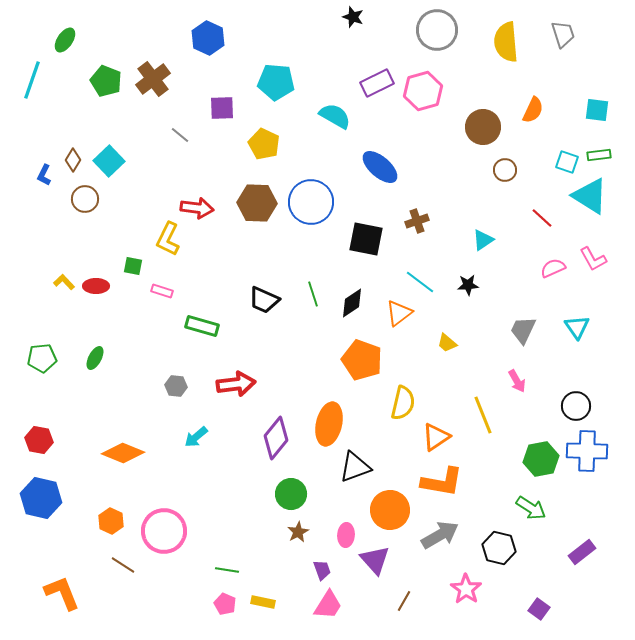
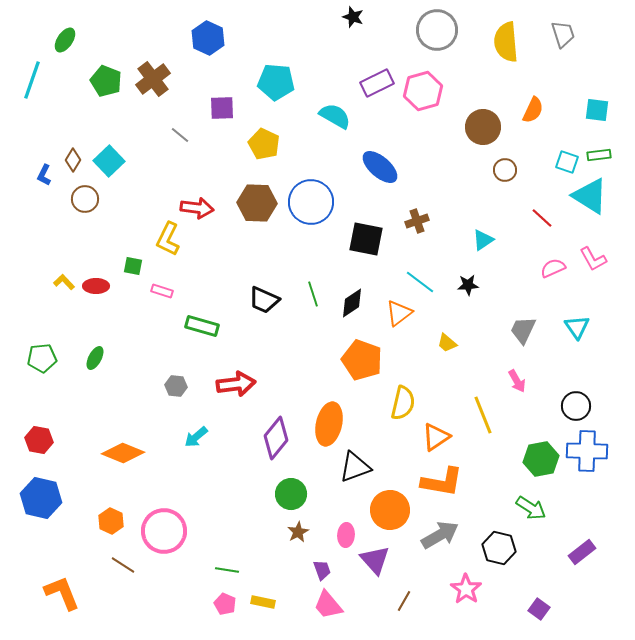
pink trapezoid at (328, 605): rotated 108 degrees clockwise
